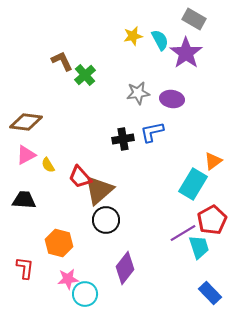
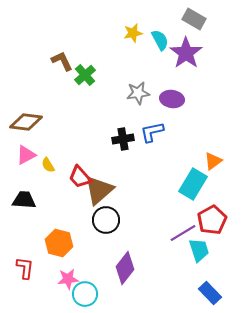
yellow star: moved 3 px up
cyan trapezoid: moved 3 px down
